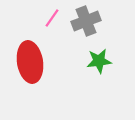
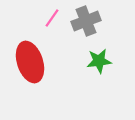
red ellipse: rotated 9 degrees counterclockwise
